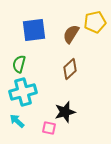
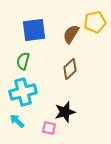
green semicircle: moved 4 px right, 3 px up
